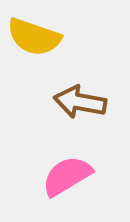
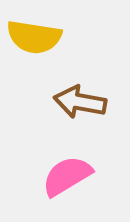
yellow semicircle: rotated 10 degrees counterclockwise
